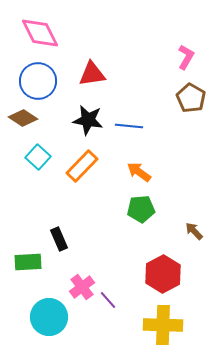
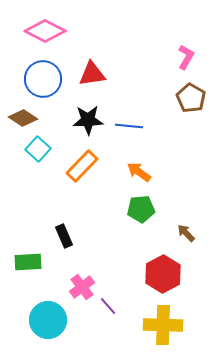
pink diamond: moved 5 px right, 2 px up; rotated 36 degrees counterclockwise
blue circle: moved 5 px right, 2 px up
black star: rotated 12 degrees counterclockwise
cyan square: moved 8 px up
brown arrow: moved 8 px left, 2 px down
black rectangle: moved 5 px right, 3 px up
purple line: moved 6 px down
cyan circle: moved 1 px left, 3 px down
